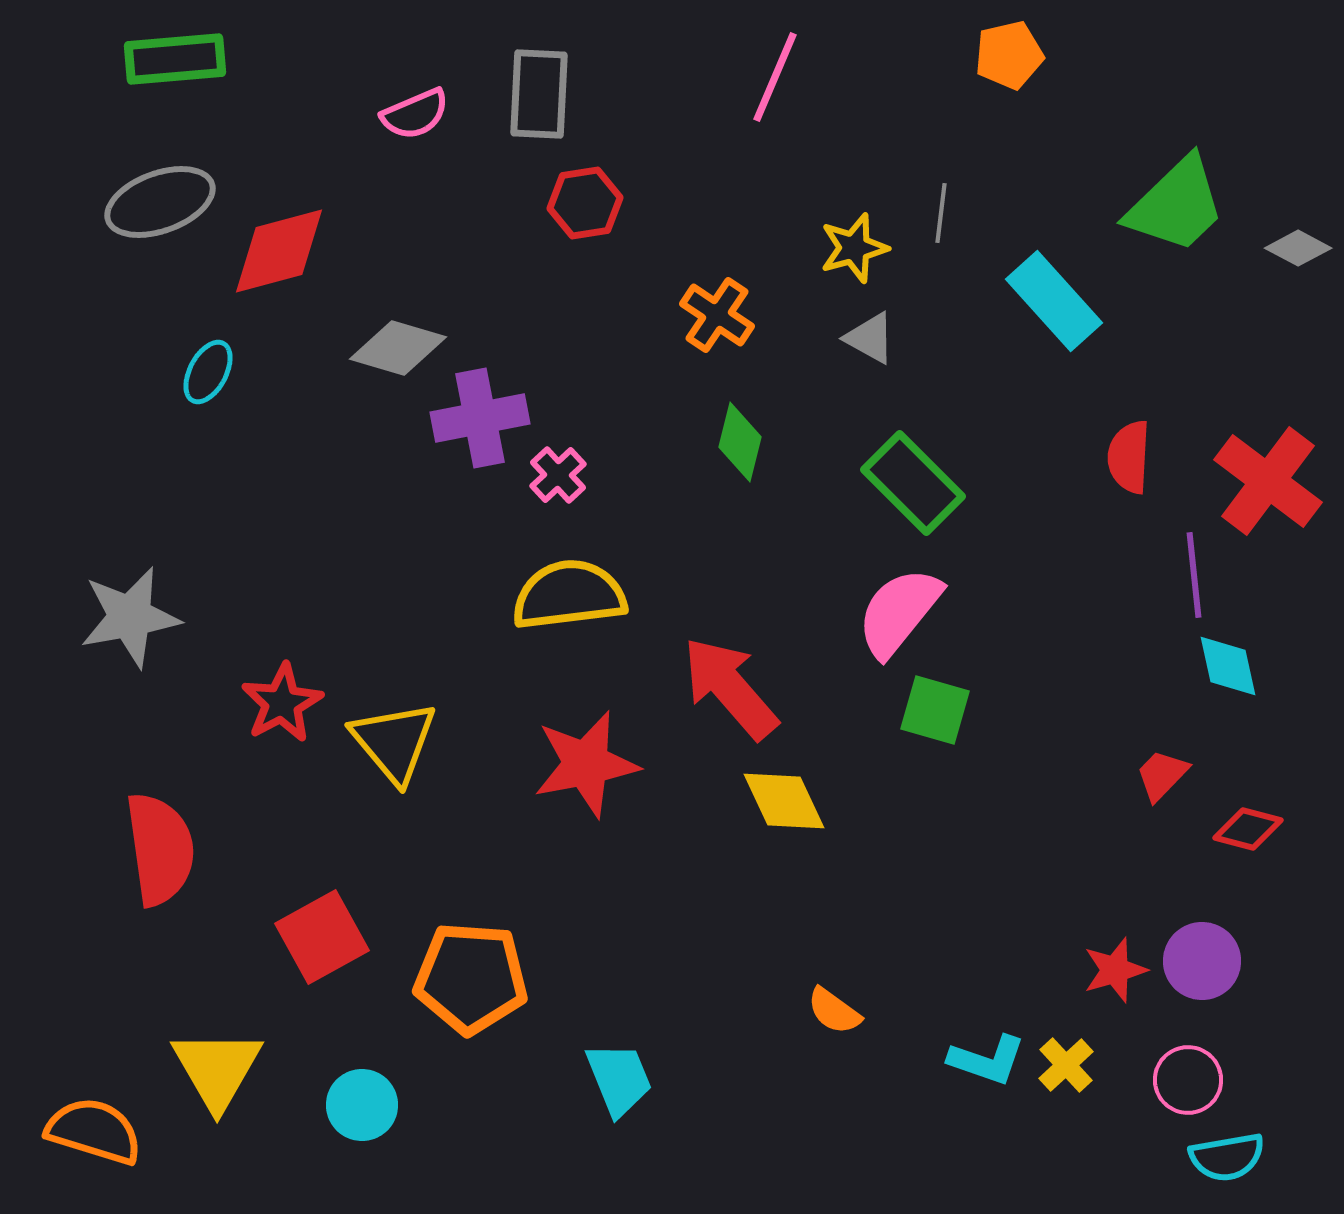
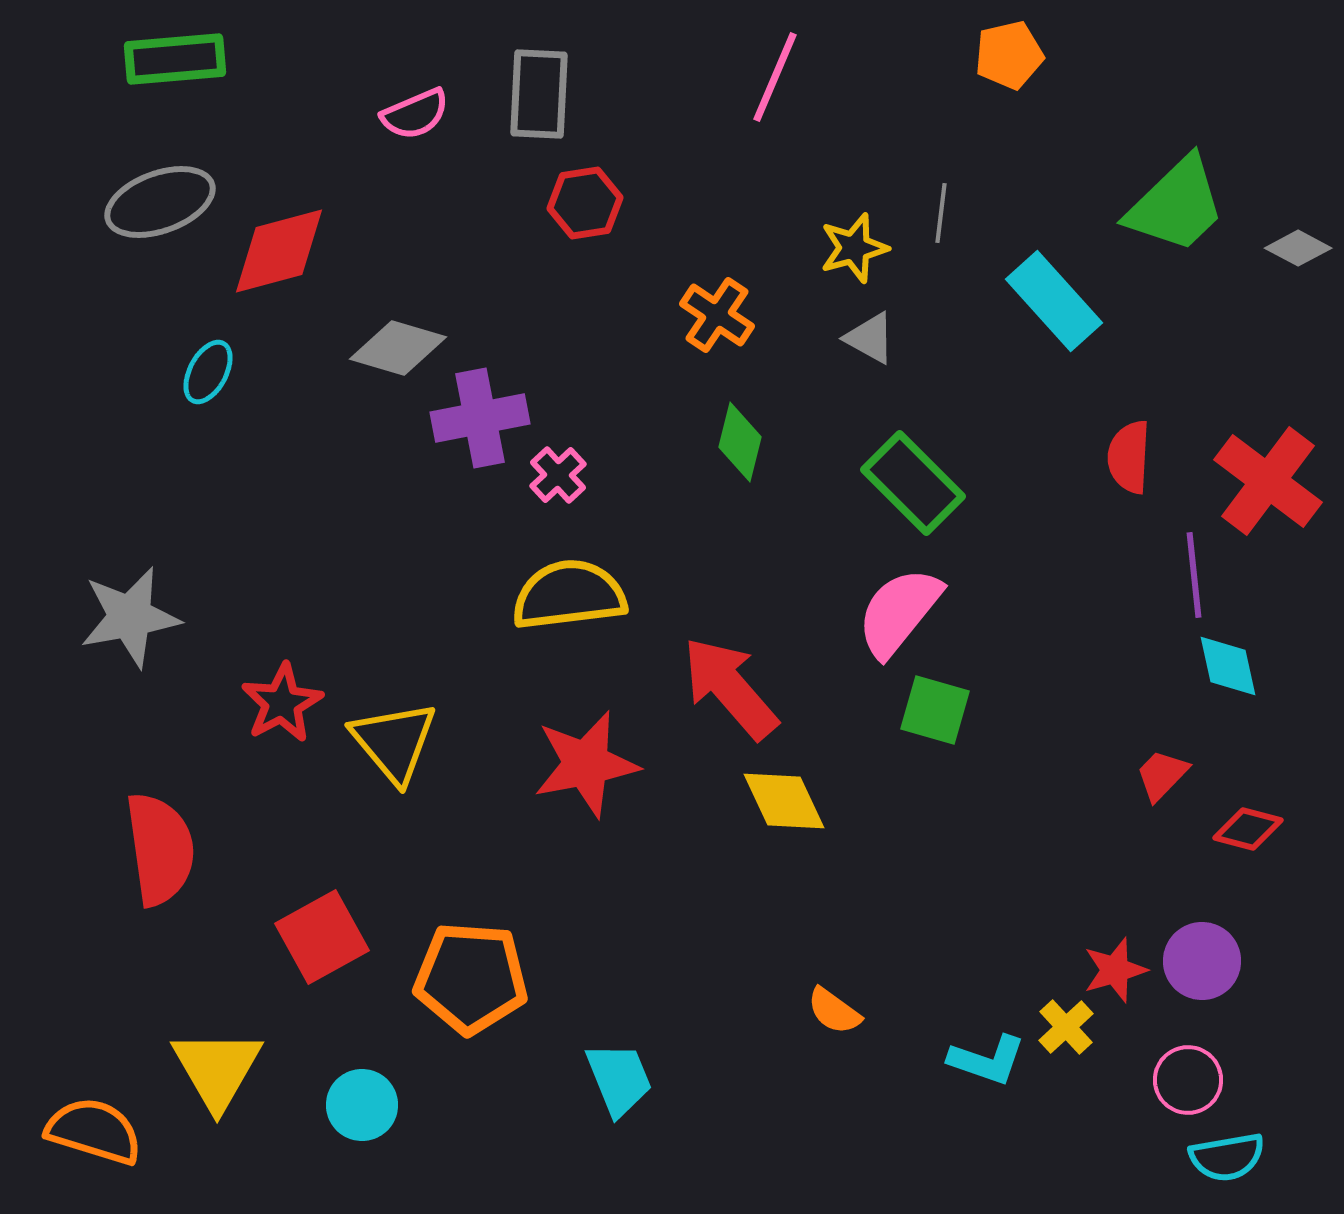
yellow cross at (1066, 1065): moved 38 px up
